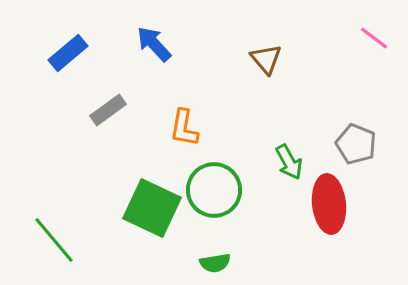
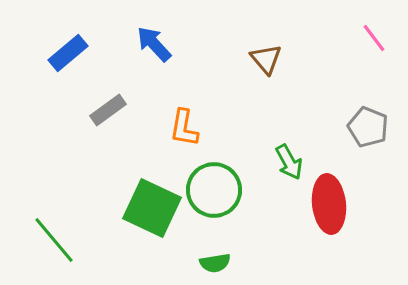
pink line: rotated 16 degrees clockwise
gray pentagon: moved 12 px right, 17 px up
